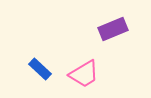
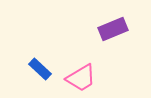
pink trapezoid: moved 3 px left, 4 px down
